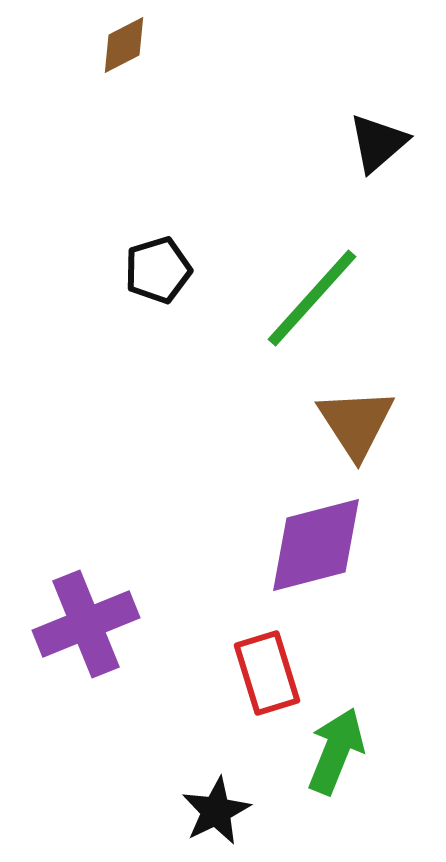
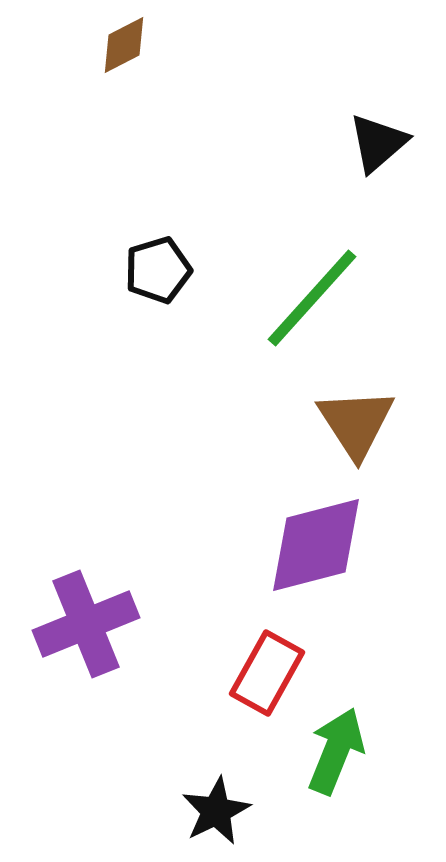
red rectangle: rotated 46 degrees clockwise
